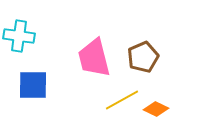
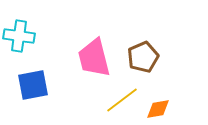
blue square: rotated 12 degrees counterclockwise
yellow line: rotated 8 degrees counterclockwise
orange diamond: moved 2 px right; rotated 35 degrees counterclockwise
